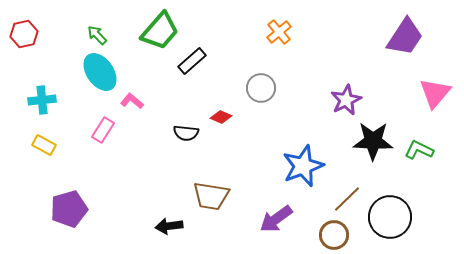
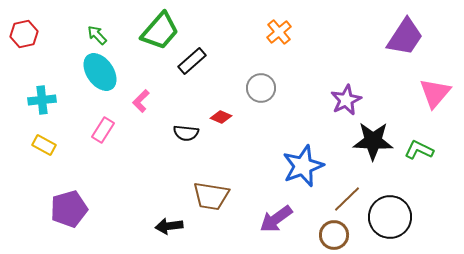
pink L-shape: moved 9 px right; rotated 85 degrees counterclockwise
